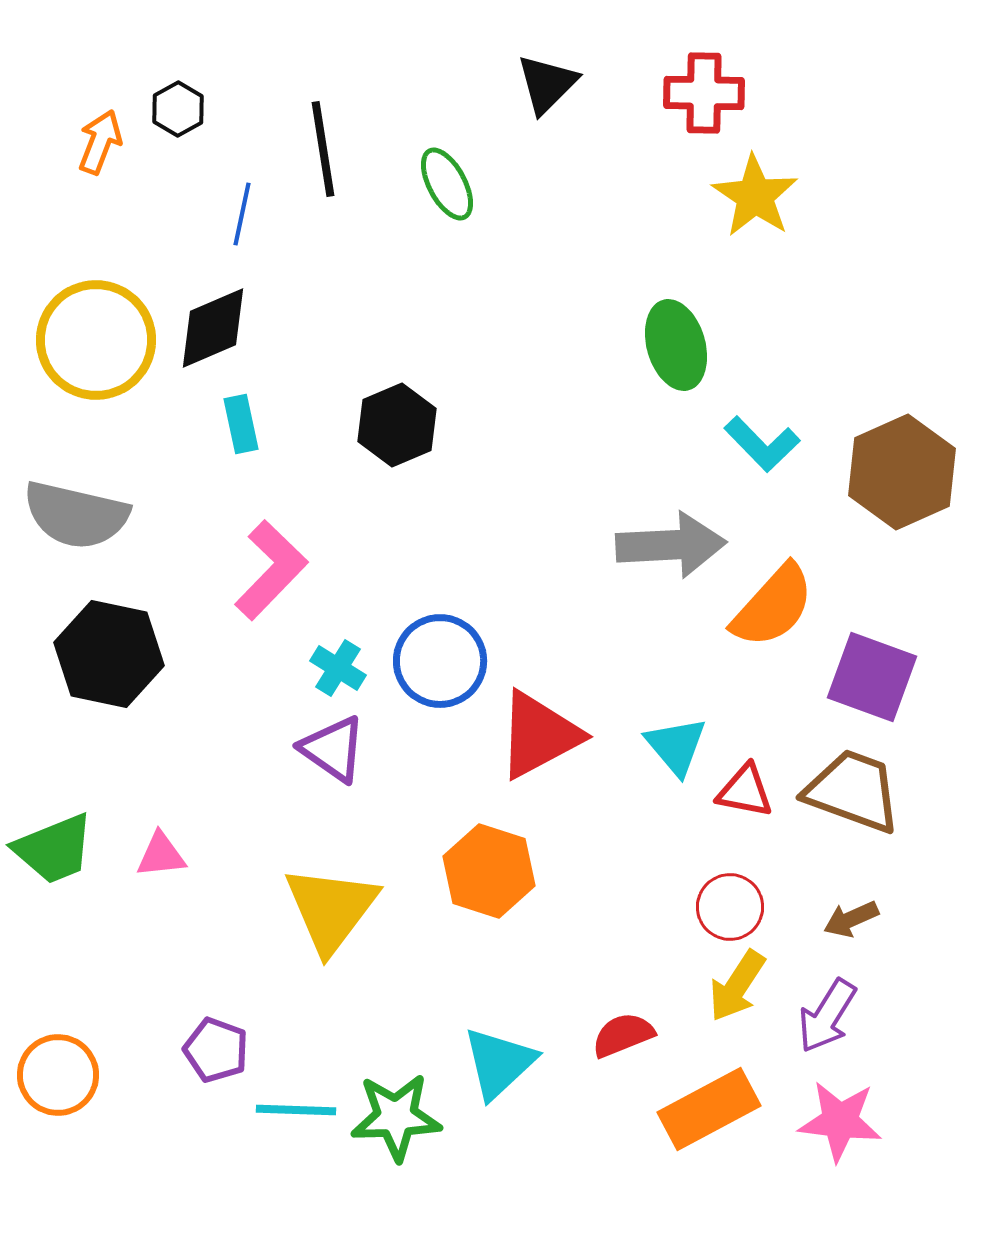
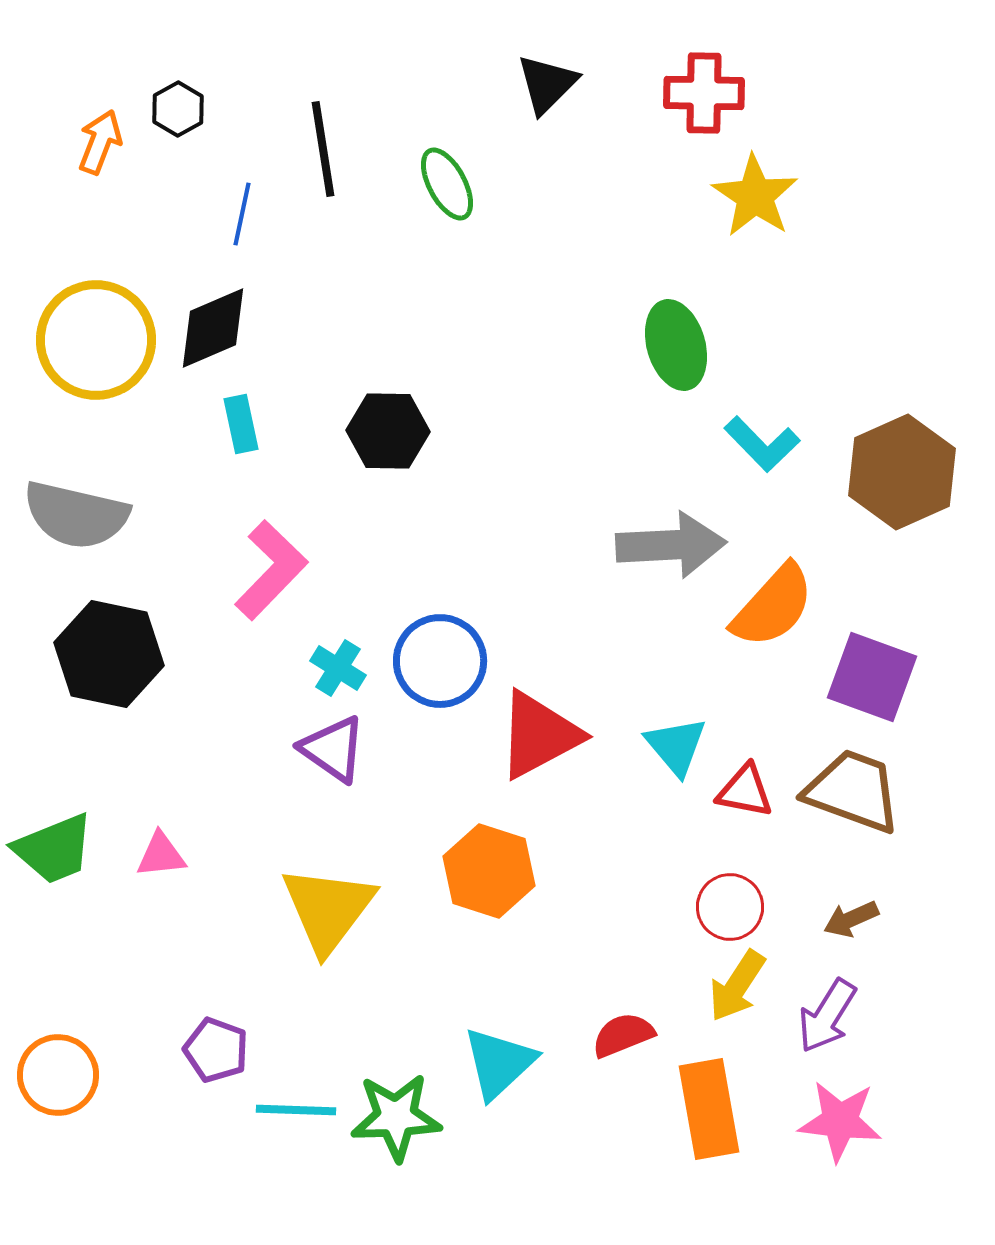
black hexagon at (397, 425): moved 9 px left, 6 px down; rotated 24 degrees clockwise
yellow triangle at (331, 909): moved 3 px left
orange rectangle at (709, 1109): rotated 72 degrees counterclockwise
